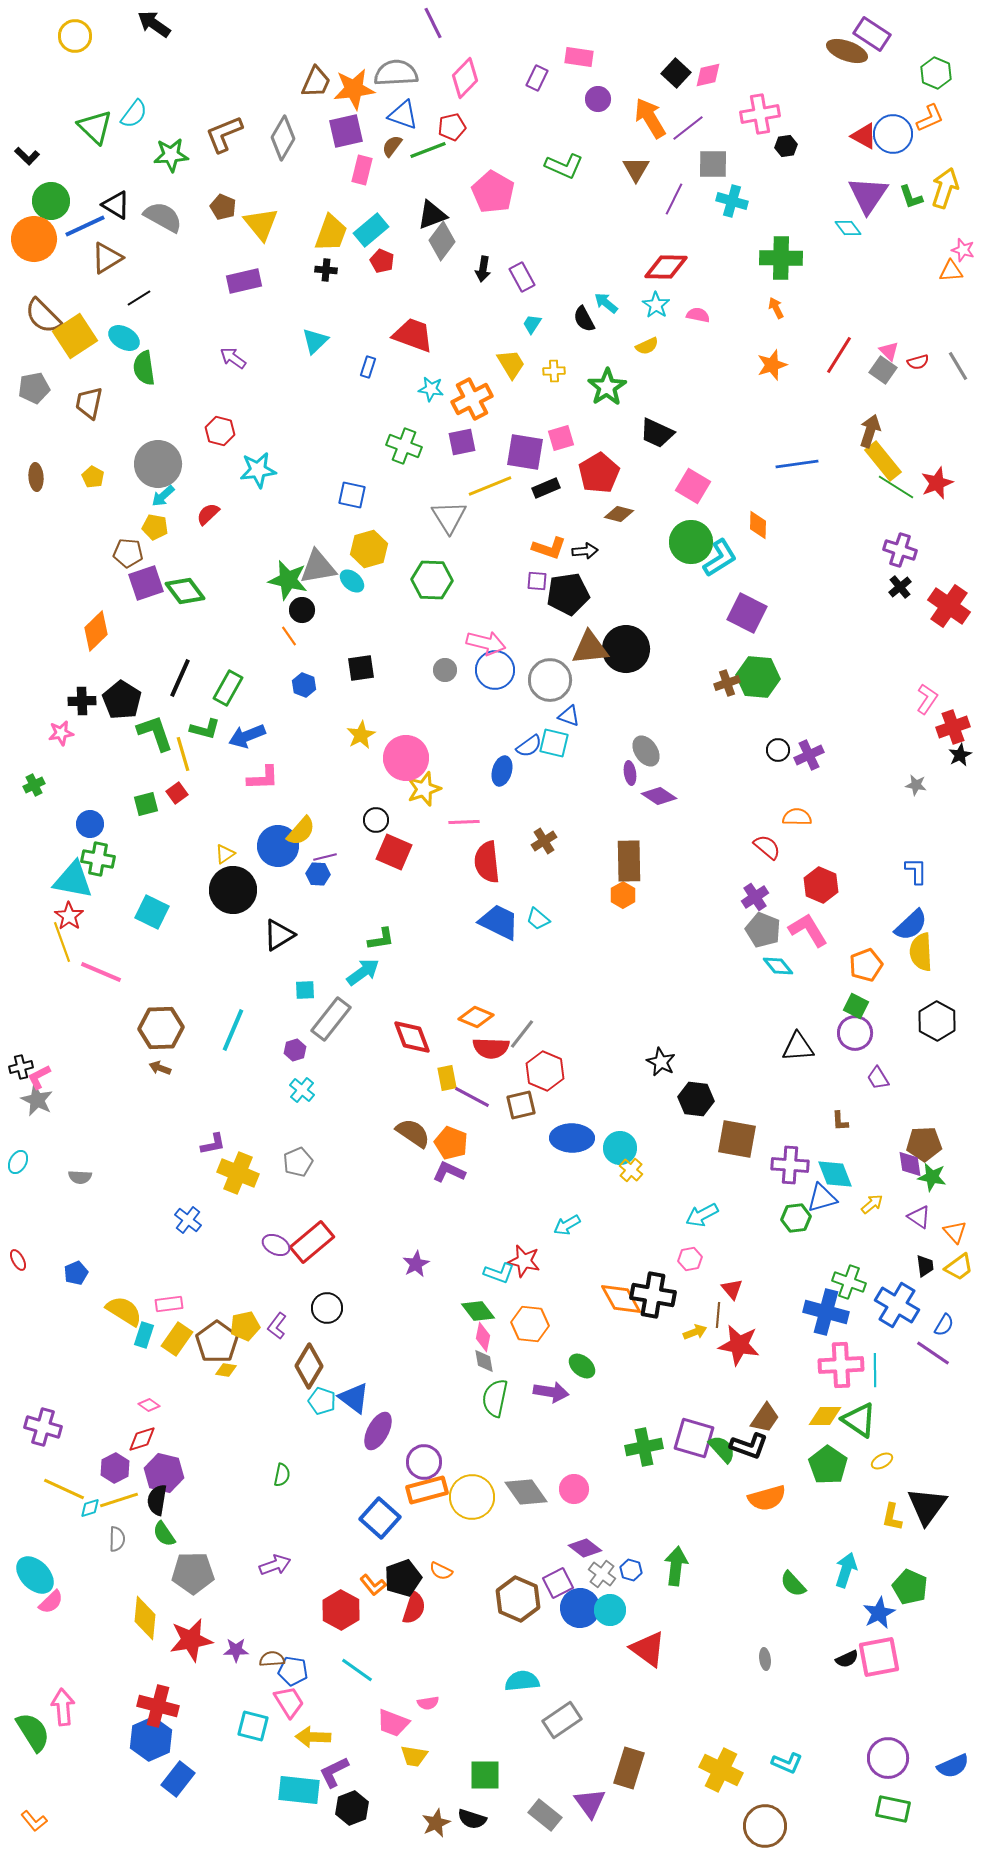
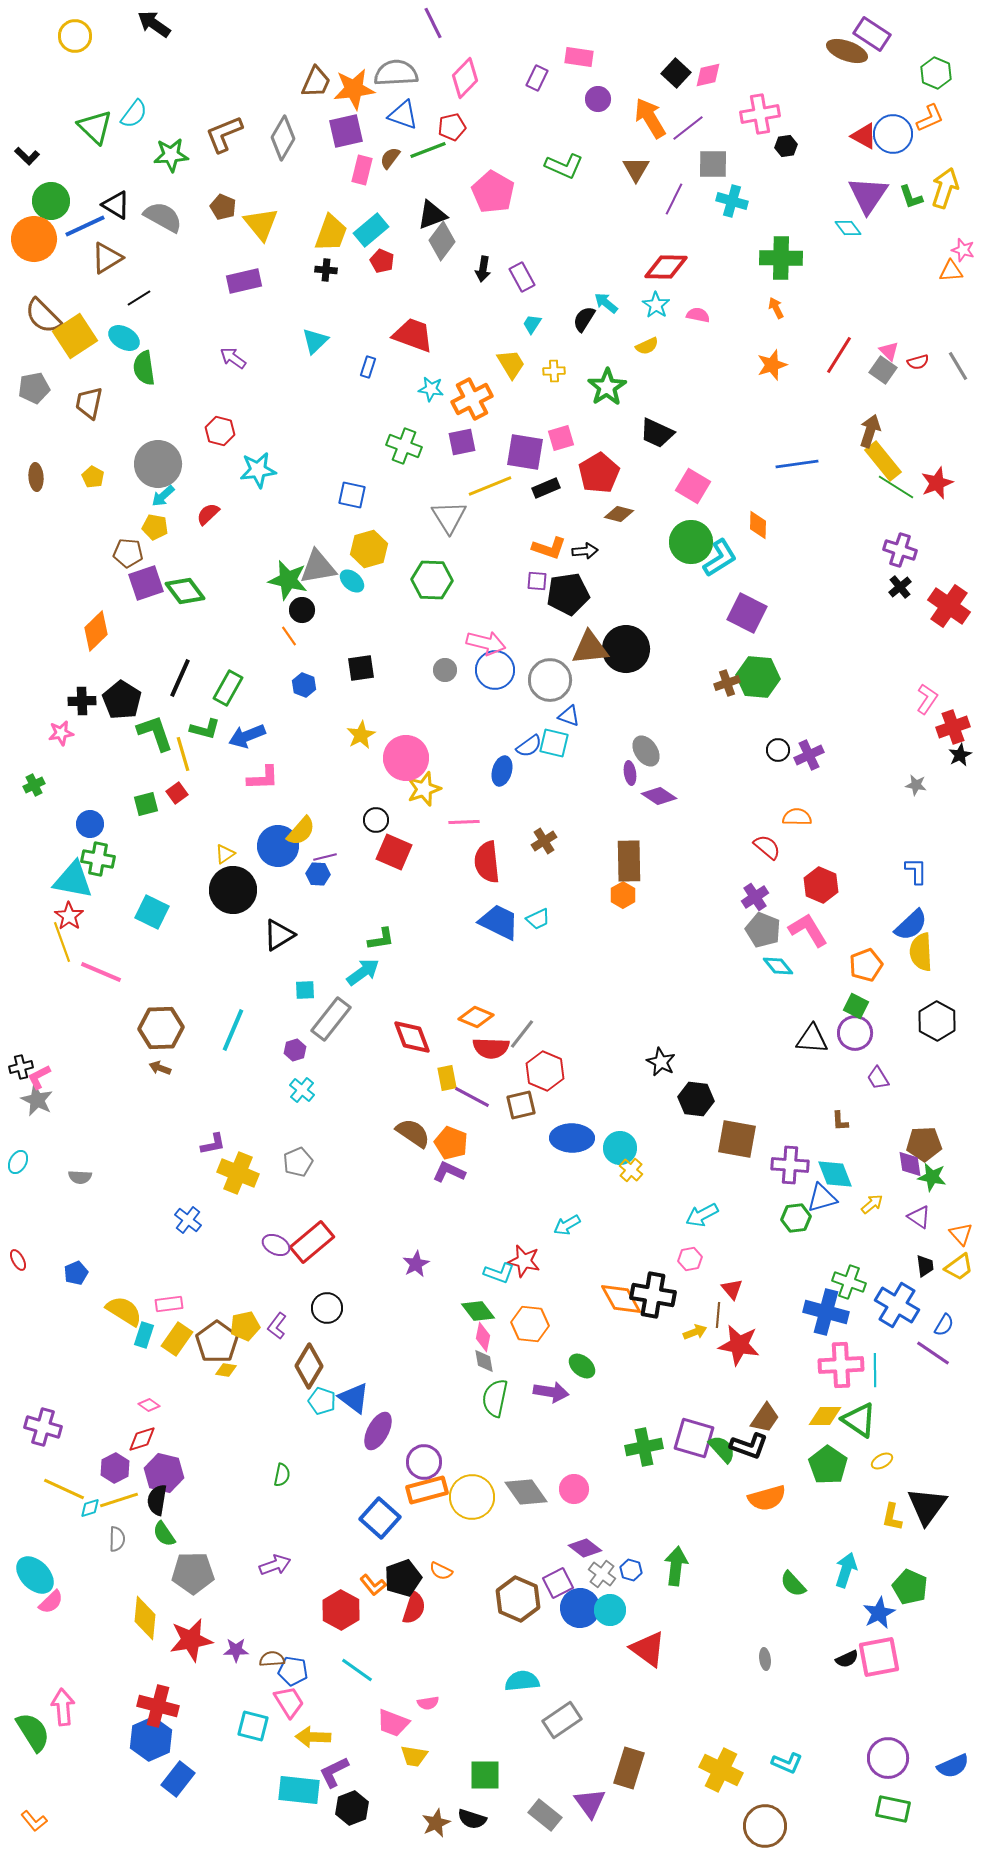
brown semicircle at (392, 146): moved 2 px left, 12 px down
black semicircle at (584, 319): rotated 60 degrees clockwise
cyan trapezoid at (538, 919): rotated 65 degrees counterclockwise
black triangle at (798, 1047): moved 14 px right, 8 px up; rotated 8 degrees clockwise
orange triangle at (955, 1232): moved 6 px right, 2 px down
